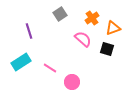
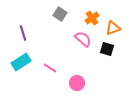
gray square: rotated 24 degrees counterclockwise
purple line: moved 6 px left, 2 px down
pink circle: moved 5 px right, 1 px down
